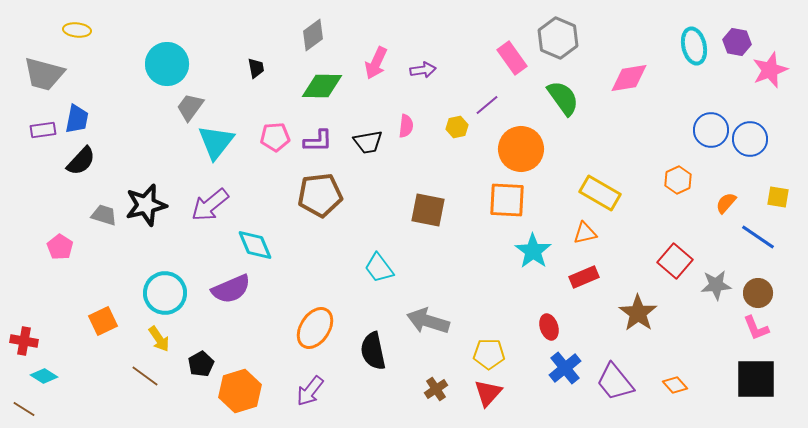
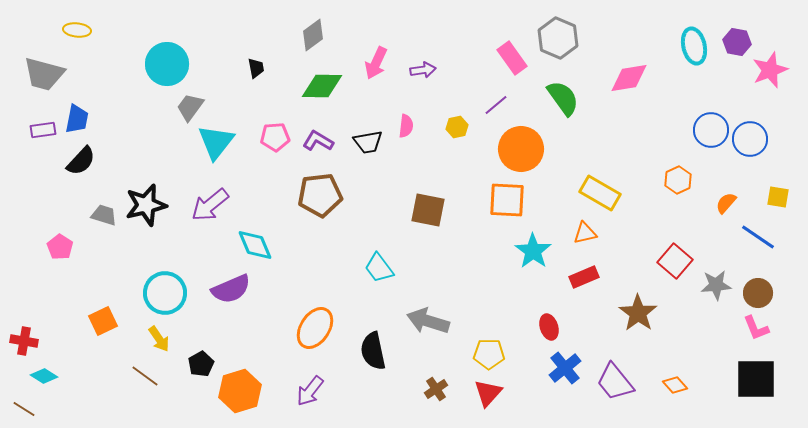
purple line at (487, 105): moved 9 px right
purple L-shape at (318, 141): rotated 148 degrees counterclockwise
